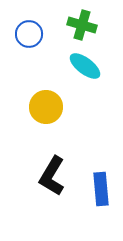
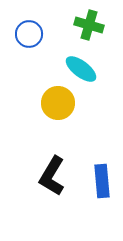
green cross: moved 7 px right
cyan ellipse: moved 4 px left, 3 px down
yellow circle: moved 12 px right, 4 px up
blue rectangle: moved 1 px right, 8 px up
